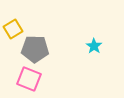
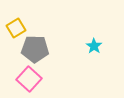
yellow square: moved 3 px right, 1 px up
pink square: rotated 20 degrees clockwise
